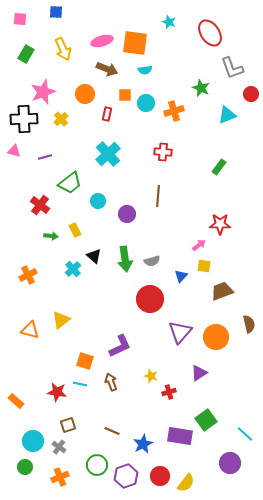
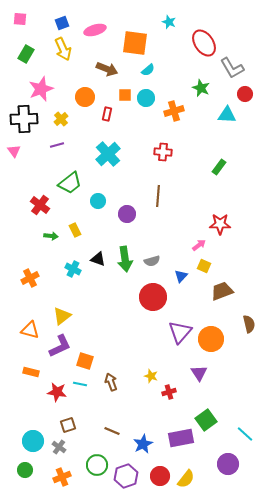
blue square at (56, 12): moved 6 px right, 11 px down; rotated 24 degrees counterclockwise
red ellipse at (210, 33): moved 6 px left, 10 px down
pink ellipse at (102, 41): moved 7 px left, 11 px up
gray L-shape at (232, 68): rotated 10 degrees counterclockwise
cyan semicircle at (145, 70): moved 3 px right; rotated 32 degrees counterclockwise
pink star at (43, 92): moved 2 px left, 3 px up
orange circle at (85, 94): moved 3 px down
red circle at (251, 94): moved 6 px left
cyan circle at (146, 103): moved 5 px up
cyan triangle at (227, 115): rotated 24 degrees clockwise
pink triangle at (14, 151): rotated 40 degrees clockwise
purple line at (45, 157): moved 12 px right, 12 px up
black triangle at (94, 256): moved 4 px right, 3 px down; rotated 21 degrees counterclockwise
yellow square at (204, 266): rotated 16 degrees clockwise
cyan cross at (73, 269): rotated 21 degrees counterclockwise
orange cross at (28, 275): moved 2 px right, 3 px down
red circle at (150, 299): moved 3 px right, 2 px up
yellow triangle at (61, 320): moved 1 px right, 4 px up
orange circle at (216, 337): moved 5 px left, 2 px down
purple L-shape at (120, 346): moved 60 px left
purple triangle at (199, 373): rotated 30 degrees counterclockwise
orange rectangle at (16, 401): moved 15 px right, 29 px up; rotated 28 degrees counterclockwise
purple rectangle at (180, 436): moved 1 px right, 2 px down; rotated 20 degrees counterclockwise
purple circle at (230, 463): moved 2 px left, 1 px down
green circle at (25, 467): moved 3 px down
orange cross at (60, 477): moved 2 px right
yellow semicircle at (186, 483): moved 4 px up
